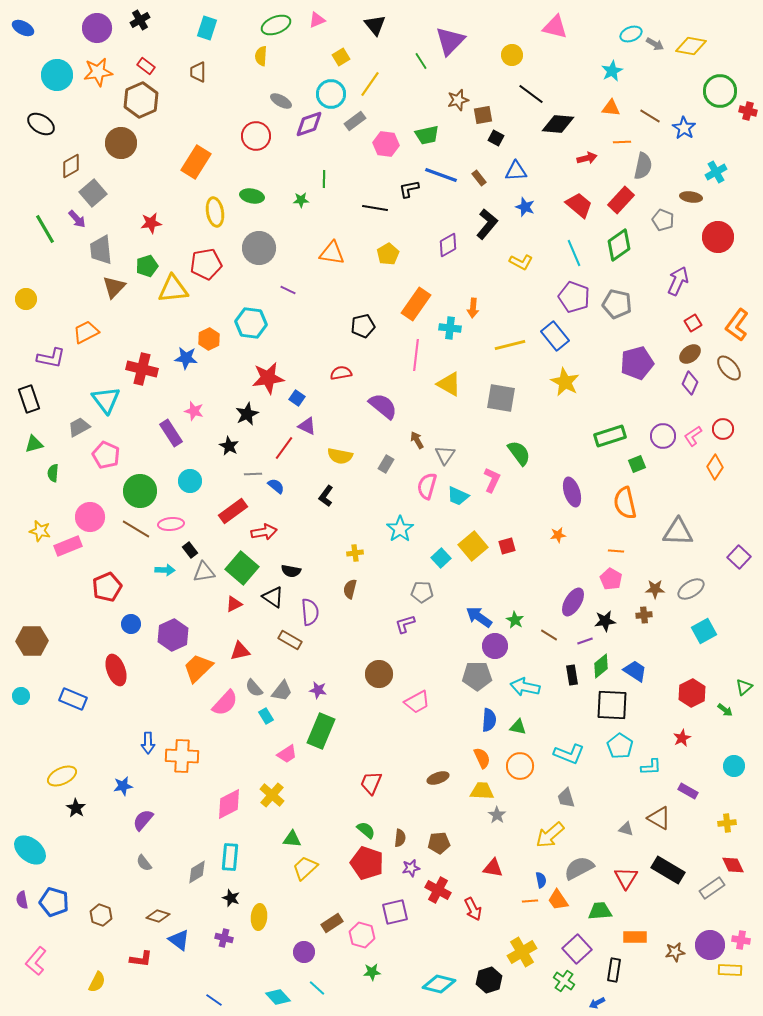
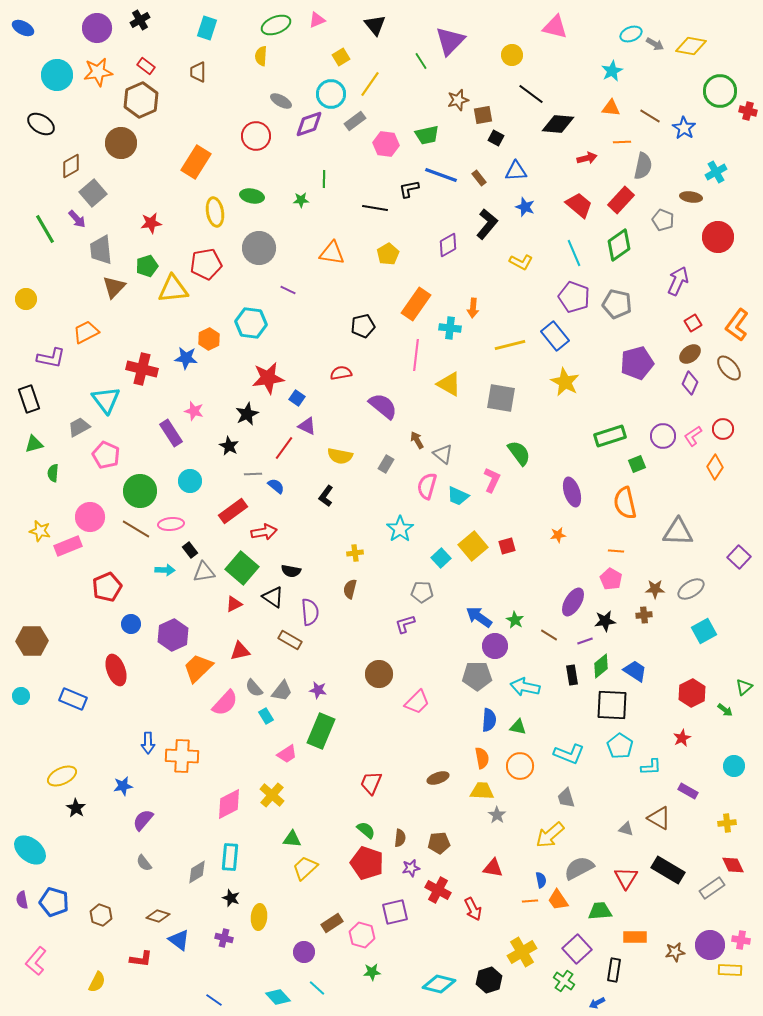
gray triangle at (445, 455): moved 2 px left, 1 px up; rotated 25 degrees counterclockwise
pink trapezoid at (417, 702): rotated 16 degrees counterclockwise
orange semicircle at (482, 758): rotated 15 degrees clockwise
